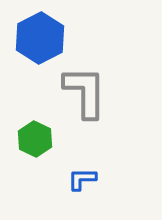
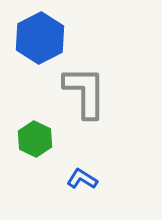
blue L-shape: rotated 32 degrees clockwise
